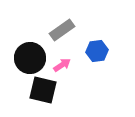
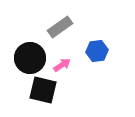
gray rectangle: moved 2 px left, 3 px up
